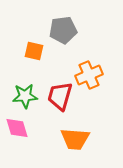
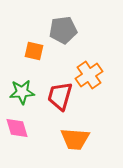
orange cross: rotated 12 degrees counterclockwise
green star: moved 3 px left, 4 px up
